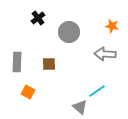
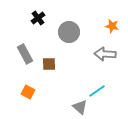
gray rectangle: moved 8 px right, 8 px up; rotated 30 degrees counterclockwise
